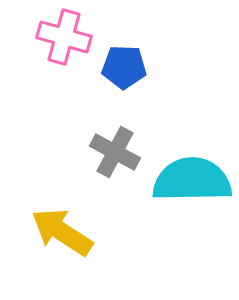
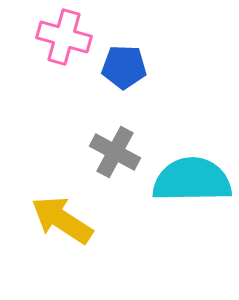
yellow arrow: moved 12 px up
